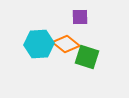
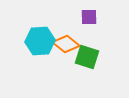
purple square: moved 9 px right
cyan hexagon: moved 1 px right, 3 px up
